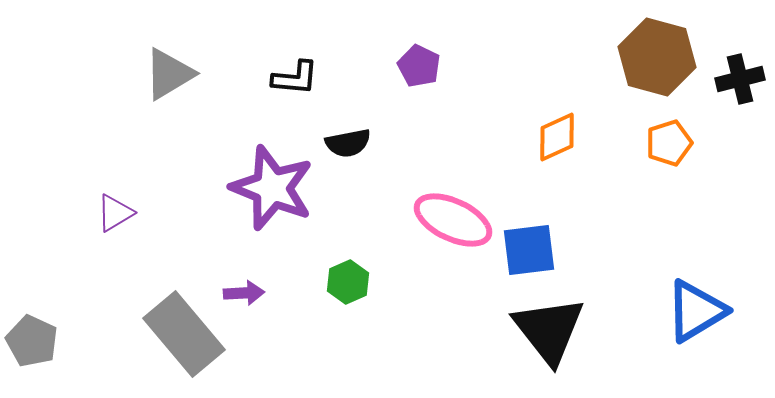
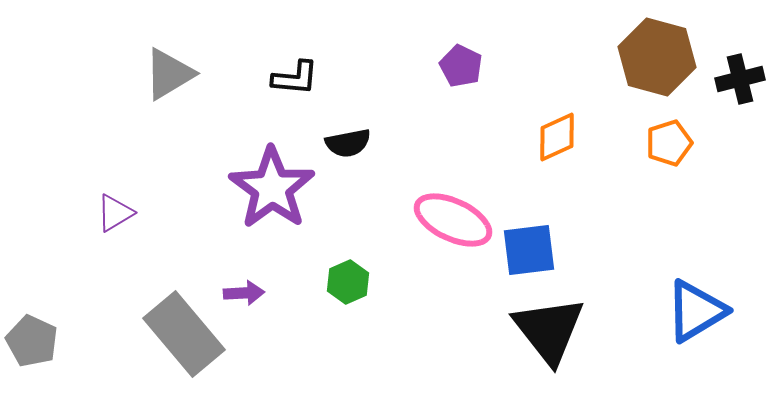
purple pentagon: moved 42 px right
purple star: rotated 14 degrees clockwise
